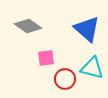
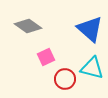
blue triangle: moved 3 px right
pink square: moved 1 px up; rotated 18 degrees counterclockwise
